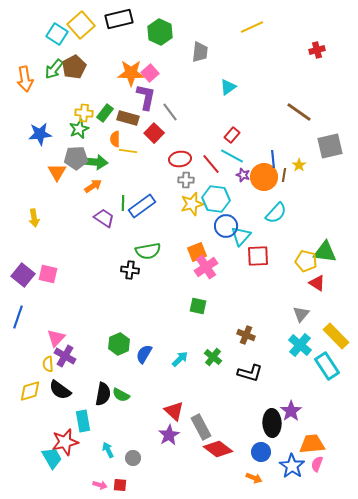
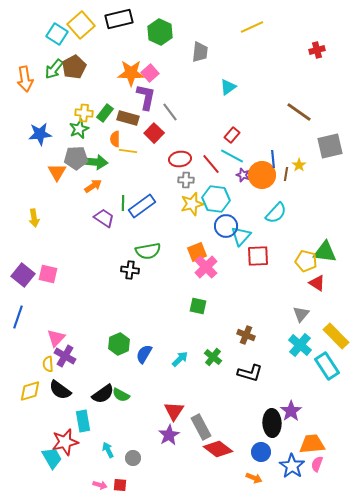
brown line at (284, 175): moved 2 px right, 1 px up
orange circle at (264, 177): moved 2 px left, 2 px up
pink cross at (206, 267): rotated 10 degrees counterclockwise
black semicircle at (103, 394): rotated 45 degrees clockwise
red triangle at (174, 411): rotated 20 degrees clockwise
